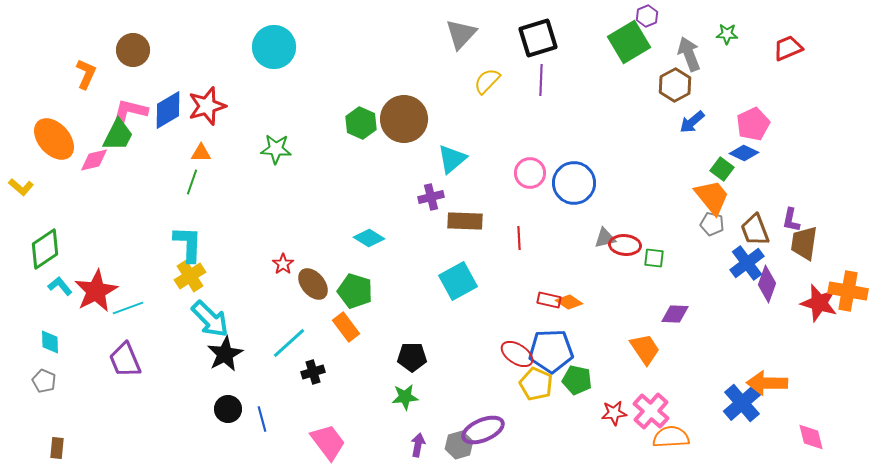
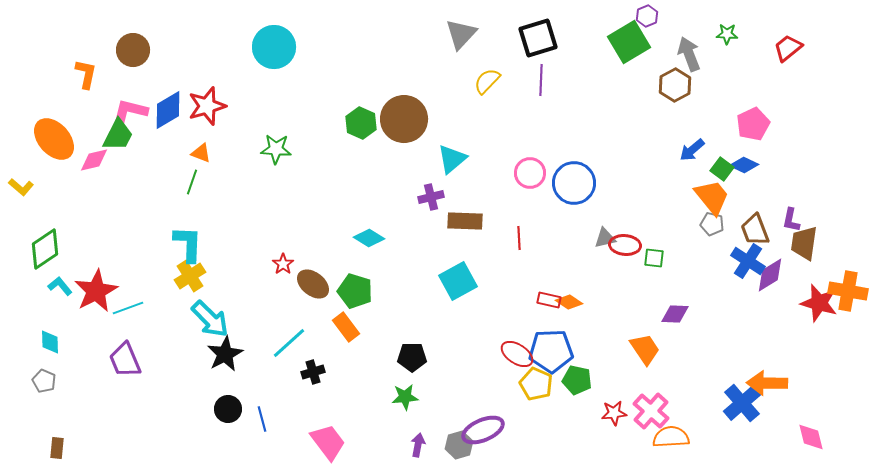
red trapezoid at (788, 48): rotated 16 degrees counterclockwise
orange L-shape at (86, 74): rotated 12 degrees counterclockwise
blue arrow at (692, 122): moved 28 px down
orange triangle at (201, 153): rotated 20 degrees clockwise
blue diamond at (744, 153): moved 12 px down
blue cross at (747, 263): moved 1 px right, 2 px up; rotated 20 degrees counterclockwise
brown ellipse at (313, 284): rotated 12 degrees counterclockwise
purple diamond at (767, 284): moved 3 px right, 9 px up; rotated 39 degrees clockwise
